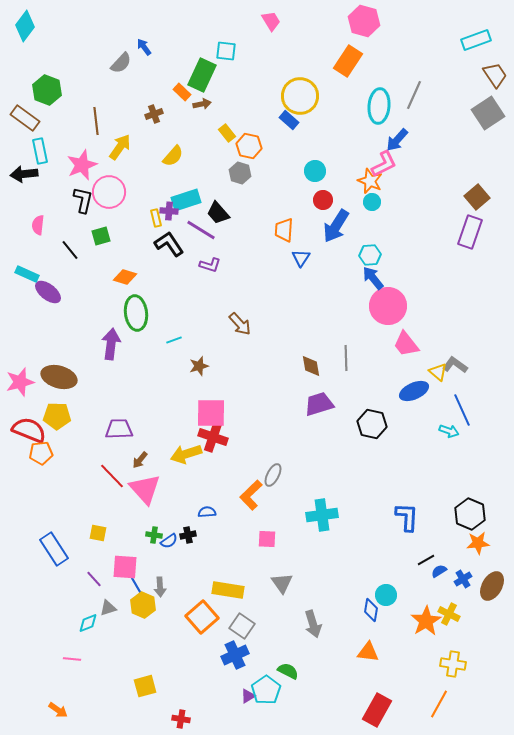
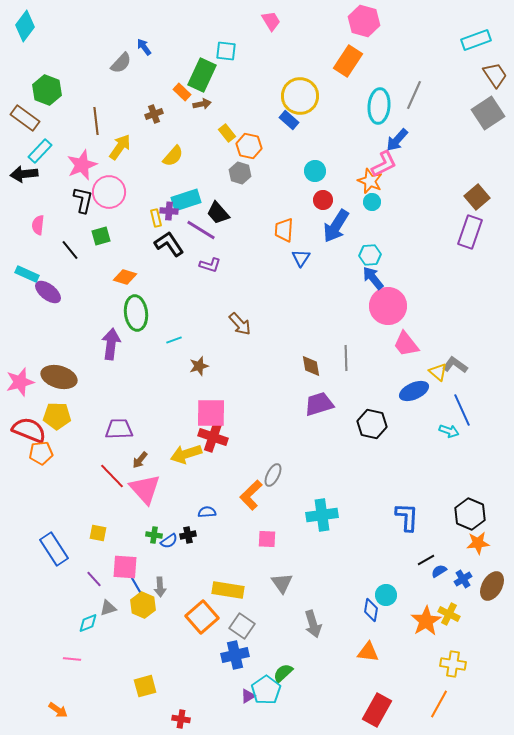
cyan rectangle at (40, 151): rotated 55 degrees clockwise
blue cross at (235, 655): rotated 12 degrees clockwise
green semicircle at (288, 671): moved 5 px left, 2 px down; rotated 70 degrees counterclockwise
